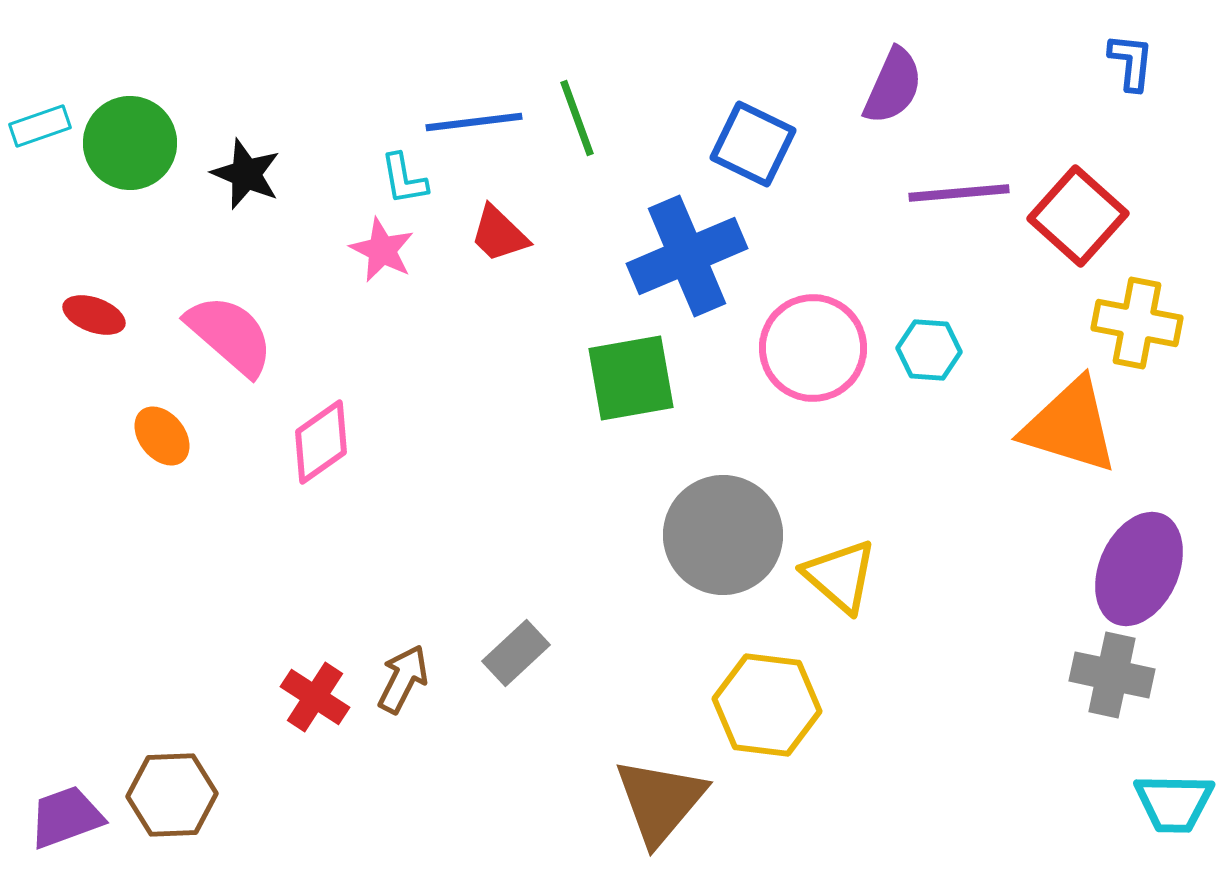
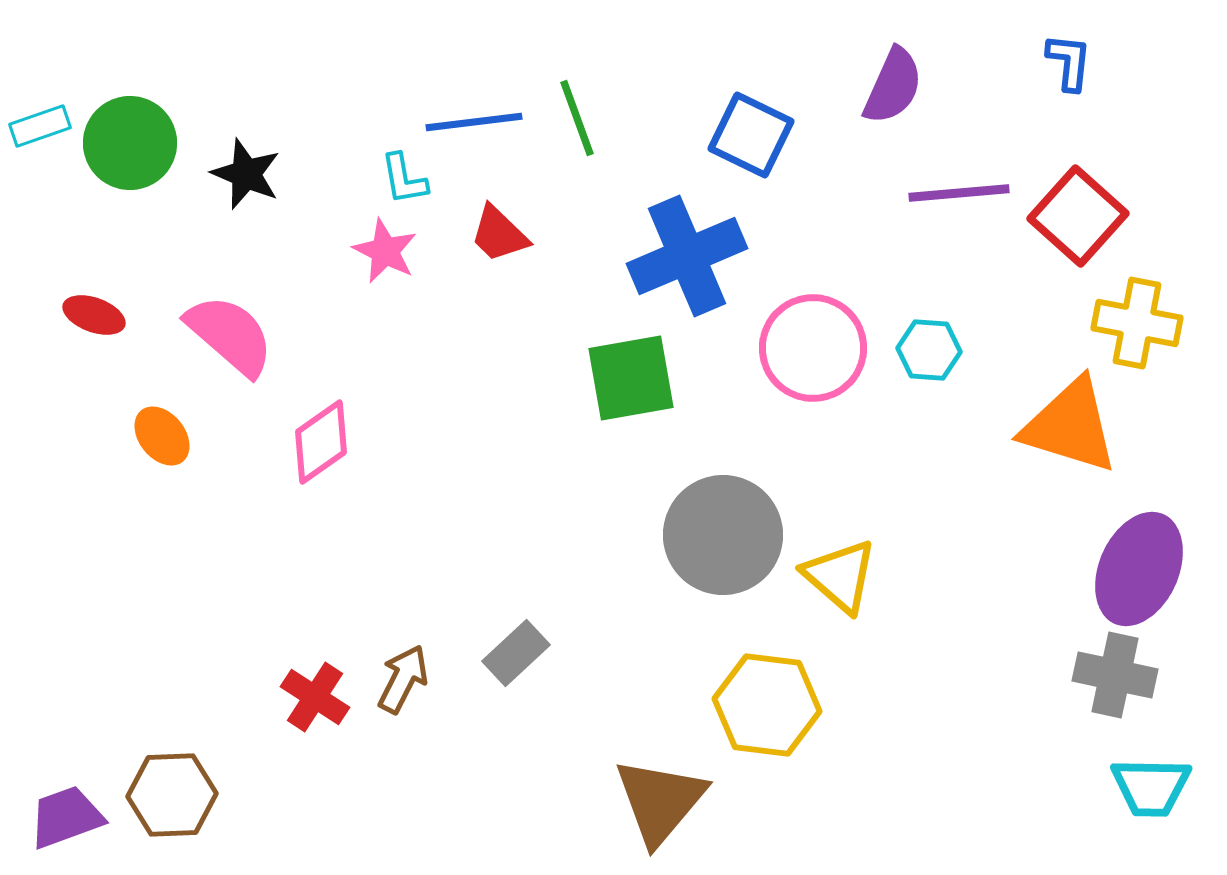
blue L-shape: moved 62 px left
blue square: moved 2 px left, 9 px up
pink star: moved 3 px right, 1 px down
gray cross: moved 3 px right
cyan trapezoid: moved 23 px left, 16 px up
